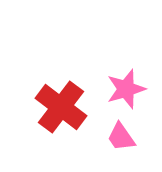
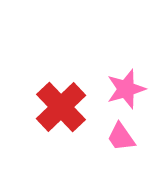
red cross: rotated 9 degrees clockwise
